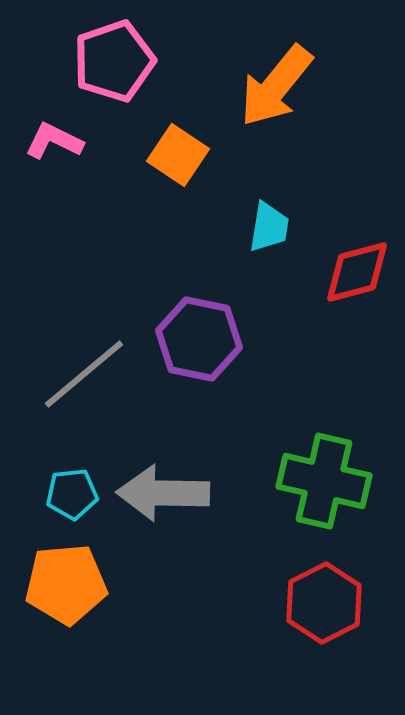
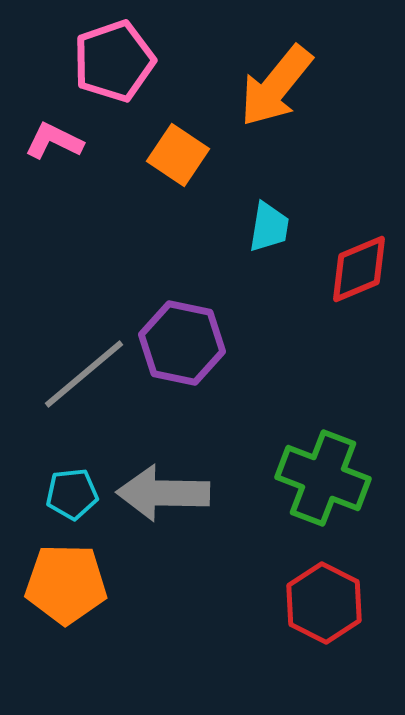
red diamond: moved 2 px right, 3 px up; rotated 8 degrees counterclockwise
purple hexagon: moved 17 px left, 4 px down
green cross: moved 1 px left, 3 px up; rotated 8 degrees clockwise
orange pentagon: rotated 6 degrees clockwise
red hexagon: rotated 6 degrees counterclockwise
